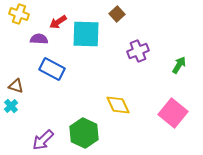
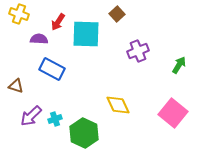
red arrow: rotated 24 degrees counterclockwise
cyan cross: moved 44 px right, 13 px down; rotated 24 degrees clockwise
purple arrow: moved 12 px left, 24 px up
